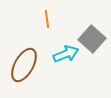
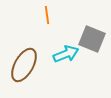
orange line: moved 4 px up
gray square: rotated 20 degrees counterclockwise
